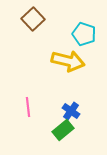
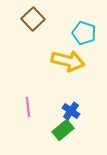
cyan pentagon: moved 1 px up
